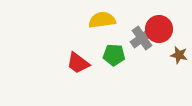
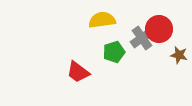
green pentagon: moved 3 px up; rotated 20 degrees counterclockwise
red trapezoid: moved 9 px down
